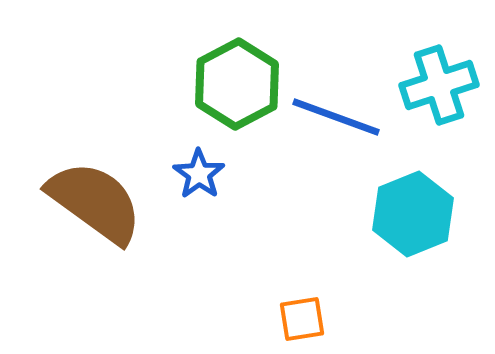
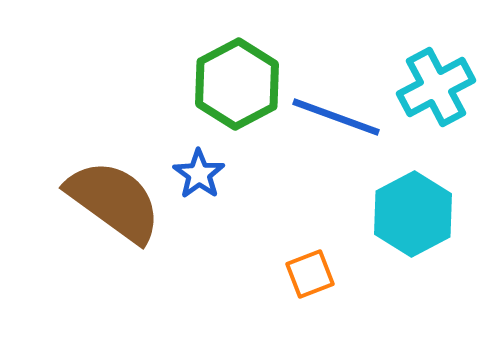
cyan cross: moved 3 px left, 2 px down; rotated 10 degrees counterclockwise
brown semicircle: moved 19 px right, 1 px up
cyan hexagon: rotated 6 degrees counterclockwise
orange square: moved 8 px right, 45 px up; rotated 12 degrees counterclockwise
